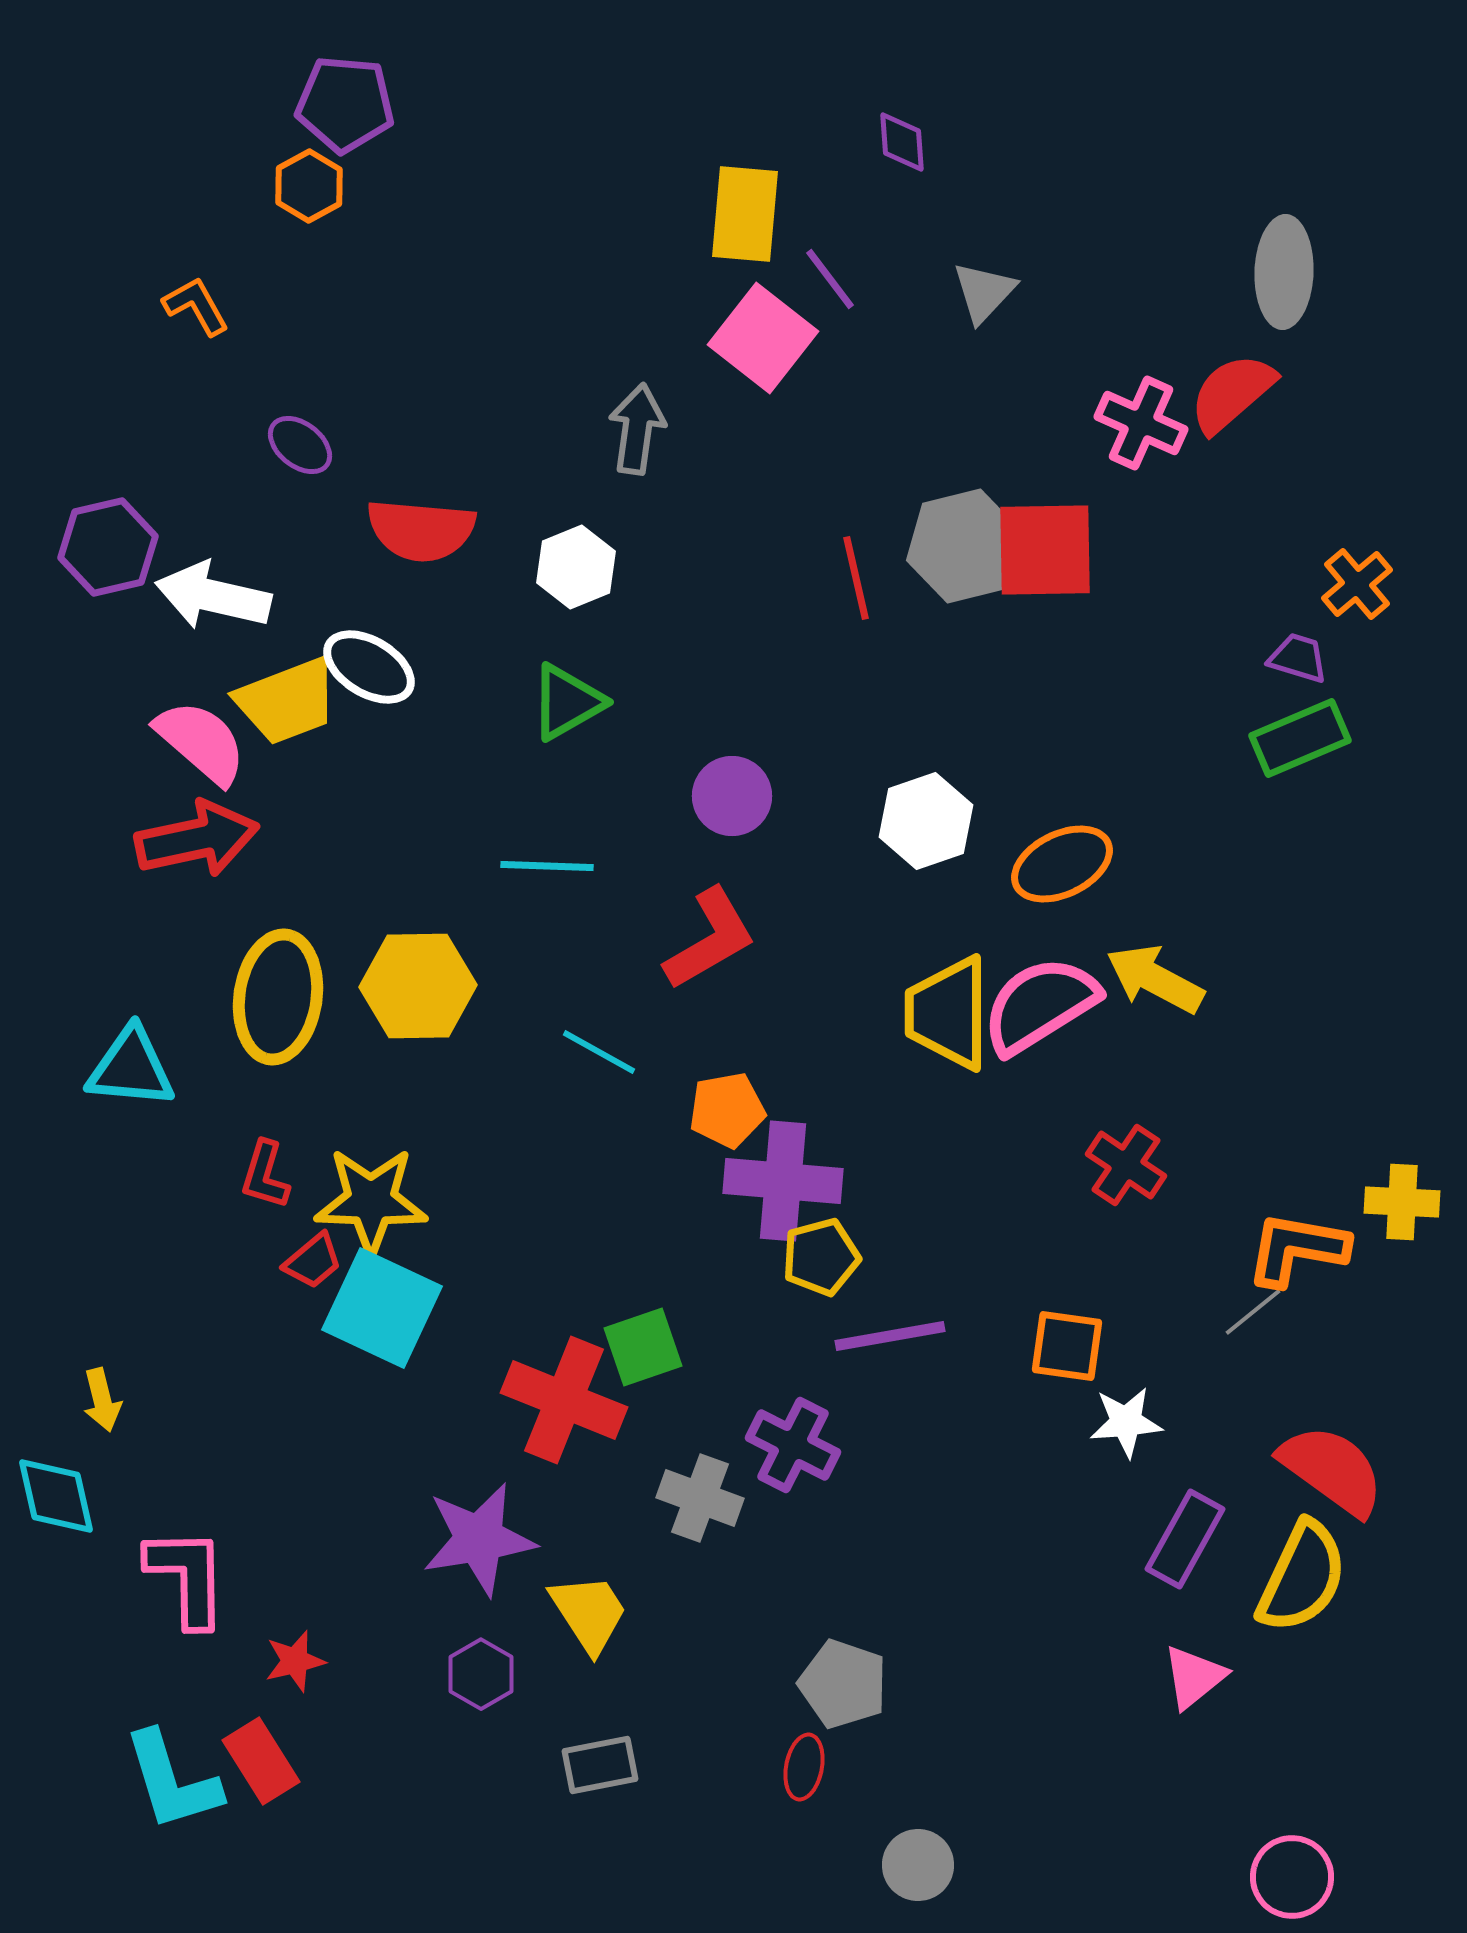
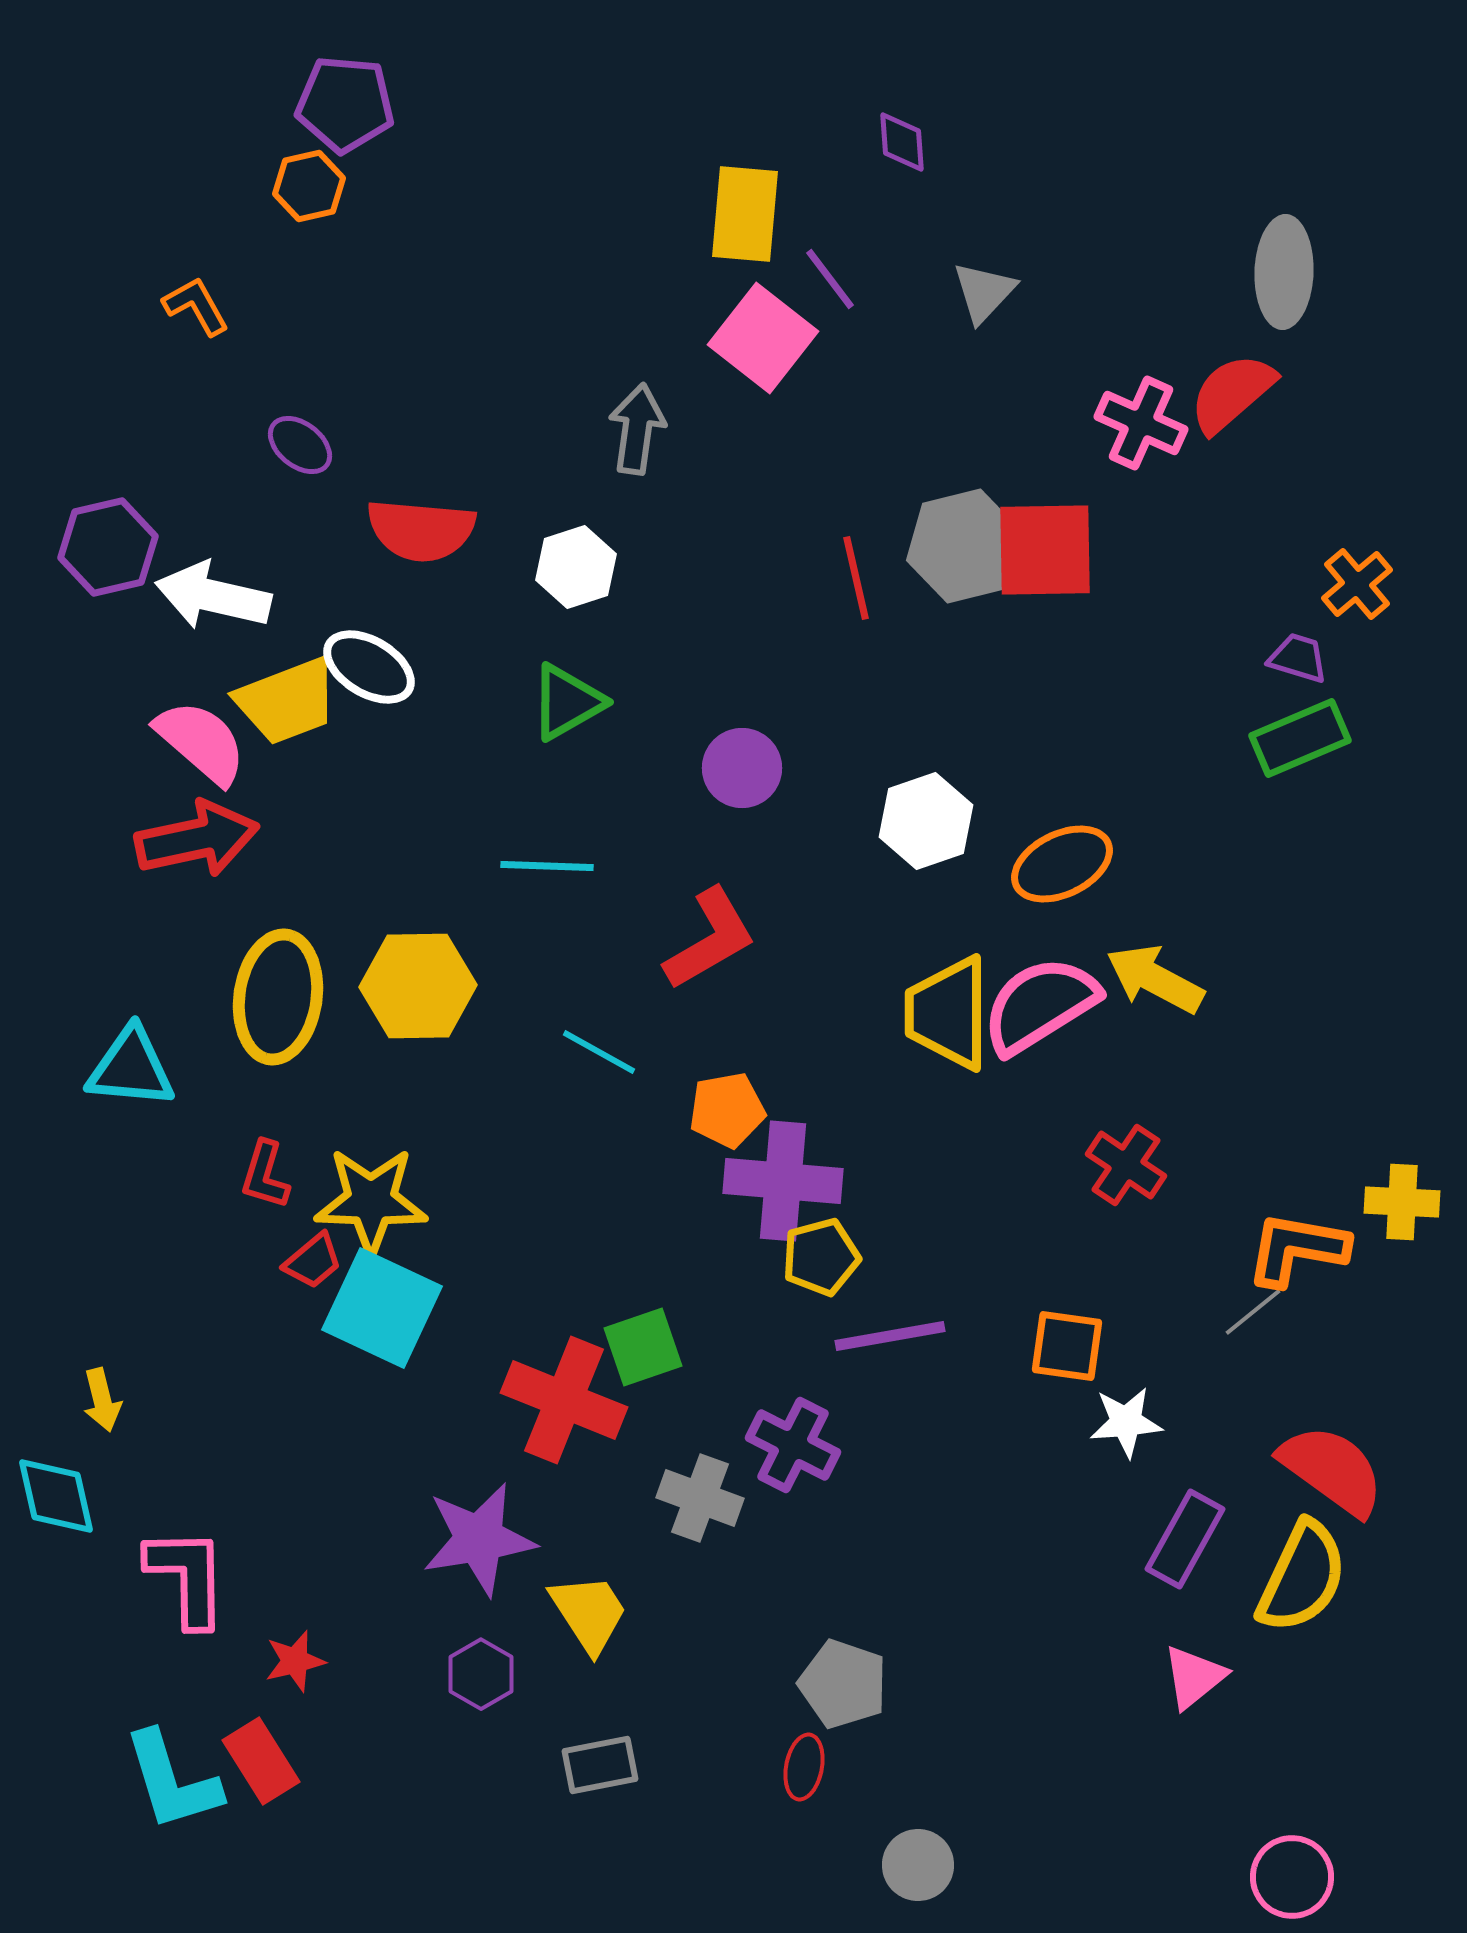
orange hexagon at (309, 186): rotated 16 degrees clockwise
white hexagon at (576, 567): rotated 4 degrees clockwise
purple circle at (732, 796): moved 10 px right, 28 px up
